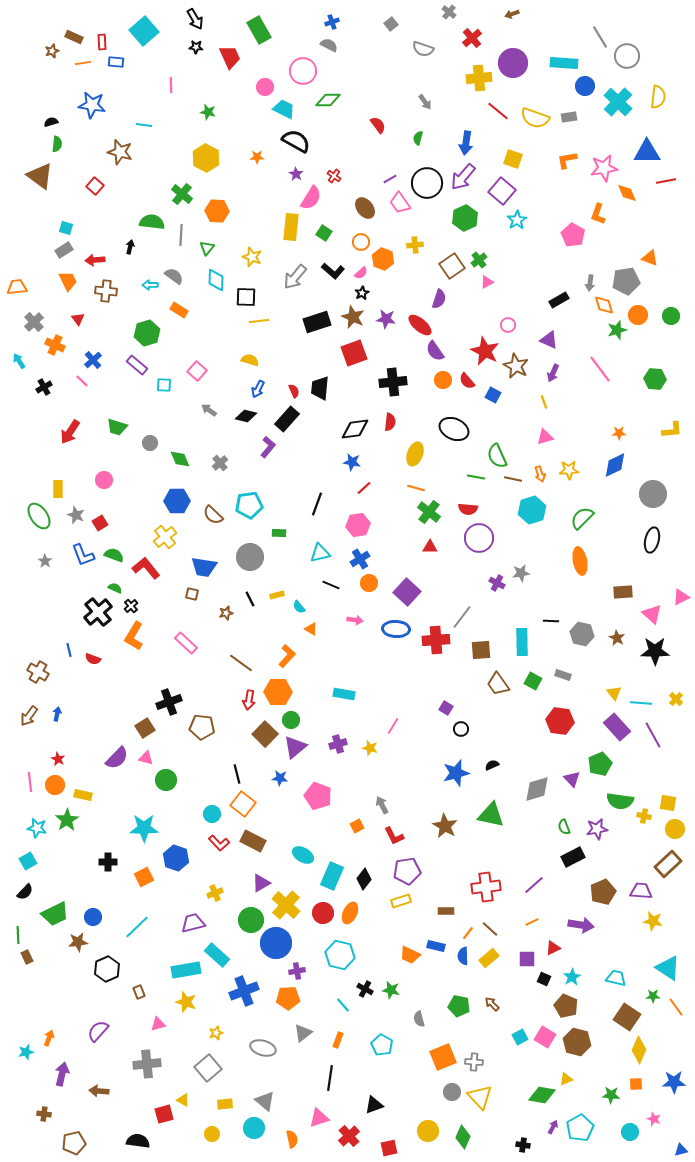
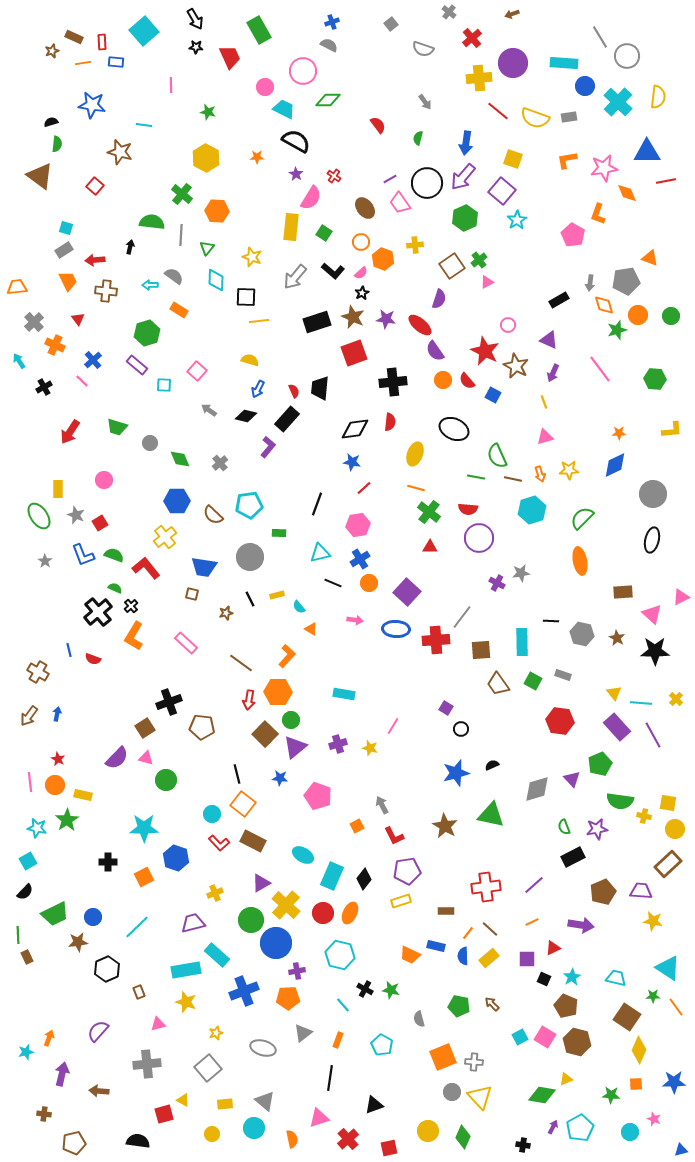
black line at (331, 585): moved 2 px right, 2 px up
red cross at (349, 1136): moved 1 px left, 3 px down
